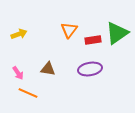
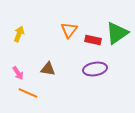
yellow arrow: rotated 49 degrees counterclockwise
red rectangle: rotated 21 degrees clockwise
purple ellipse: moved 5 px right
